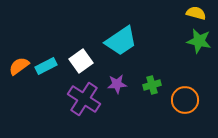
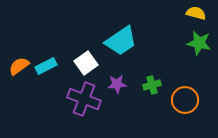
green star: moved 2 px down
white square: moved 5 px right, 2 px down
purple cross: rotated 12 degrees counterclockwise
